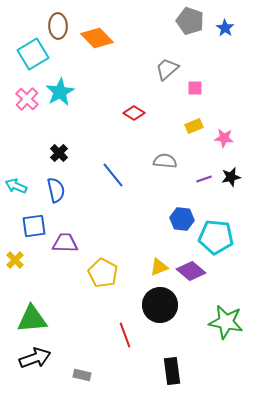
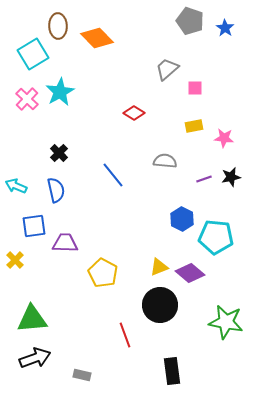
yellow rectangle: rotated 12 degrees clockwise
blue hexagon: rotated 20 degrees clockwise
purple diamond: moved 1 px left, 2 px down
